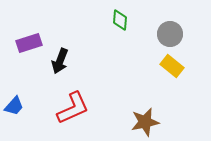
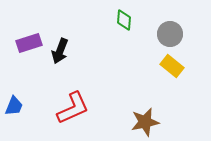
green diamond: moved 4 px right
black arrow: moved 10 px up
blue trapezoid: rotated 20 degrees counterclockwise
